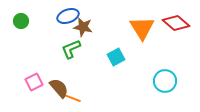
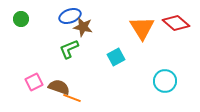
blue ellipse: moved 2 px right
green circle: moved 2 px up
green L-shape: moved 2 px left
brown semicircle: moved 1 px up; rotated 30 degrees counterclockwise
